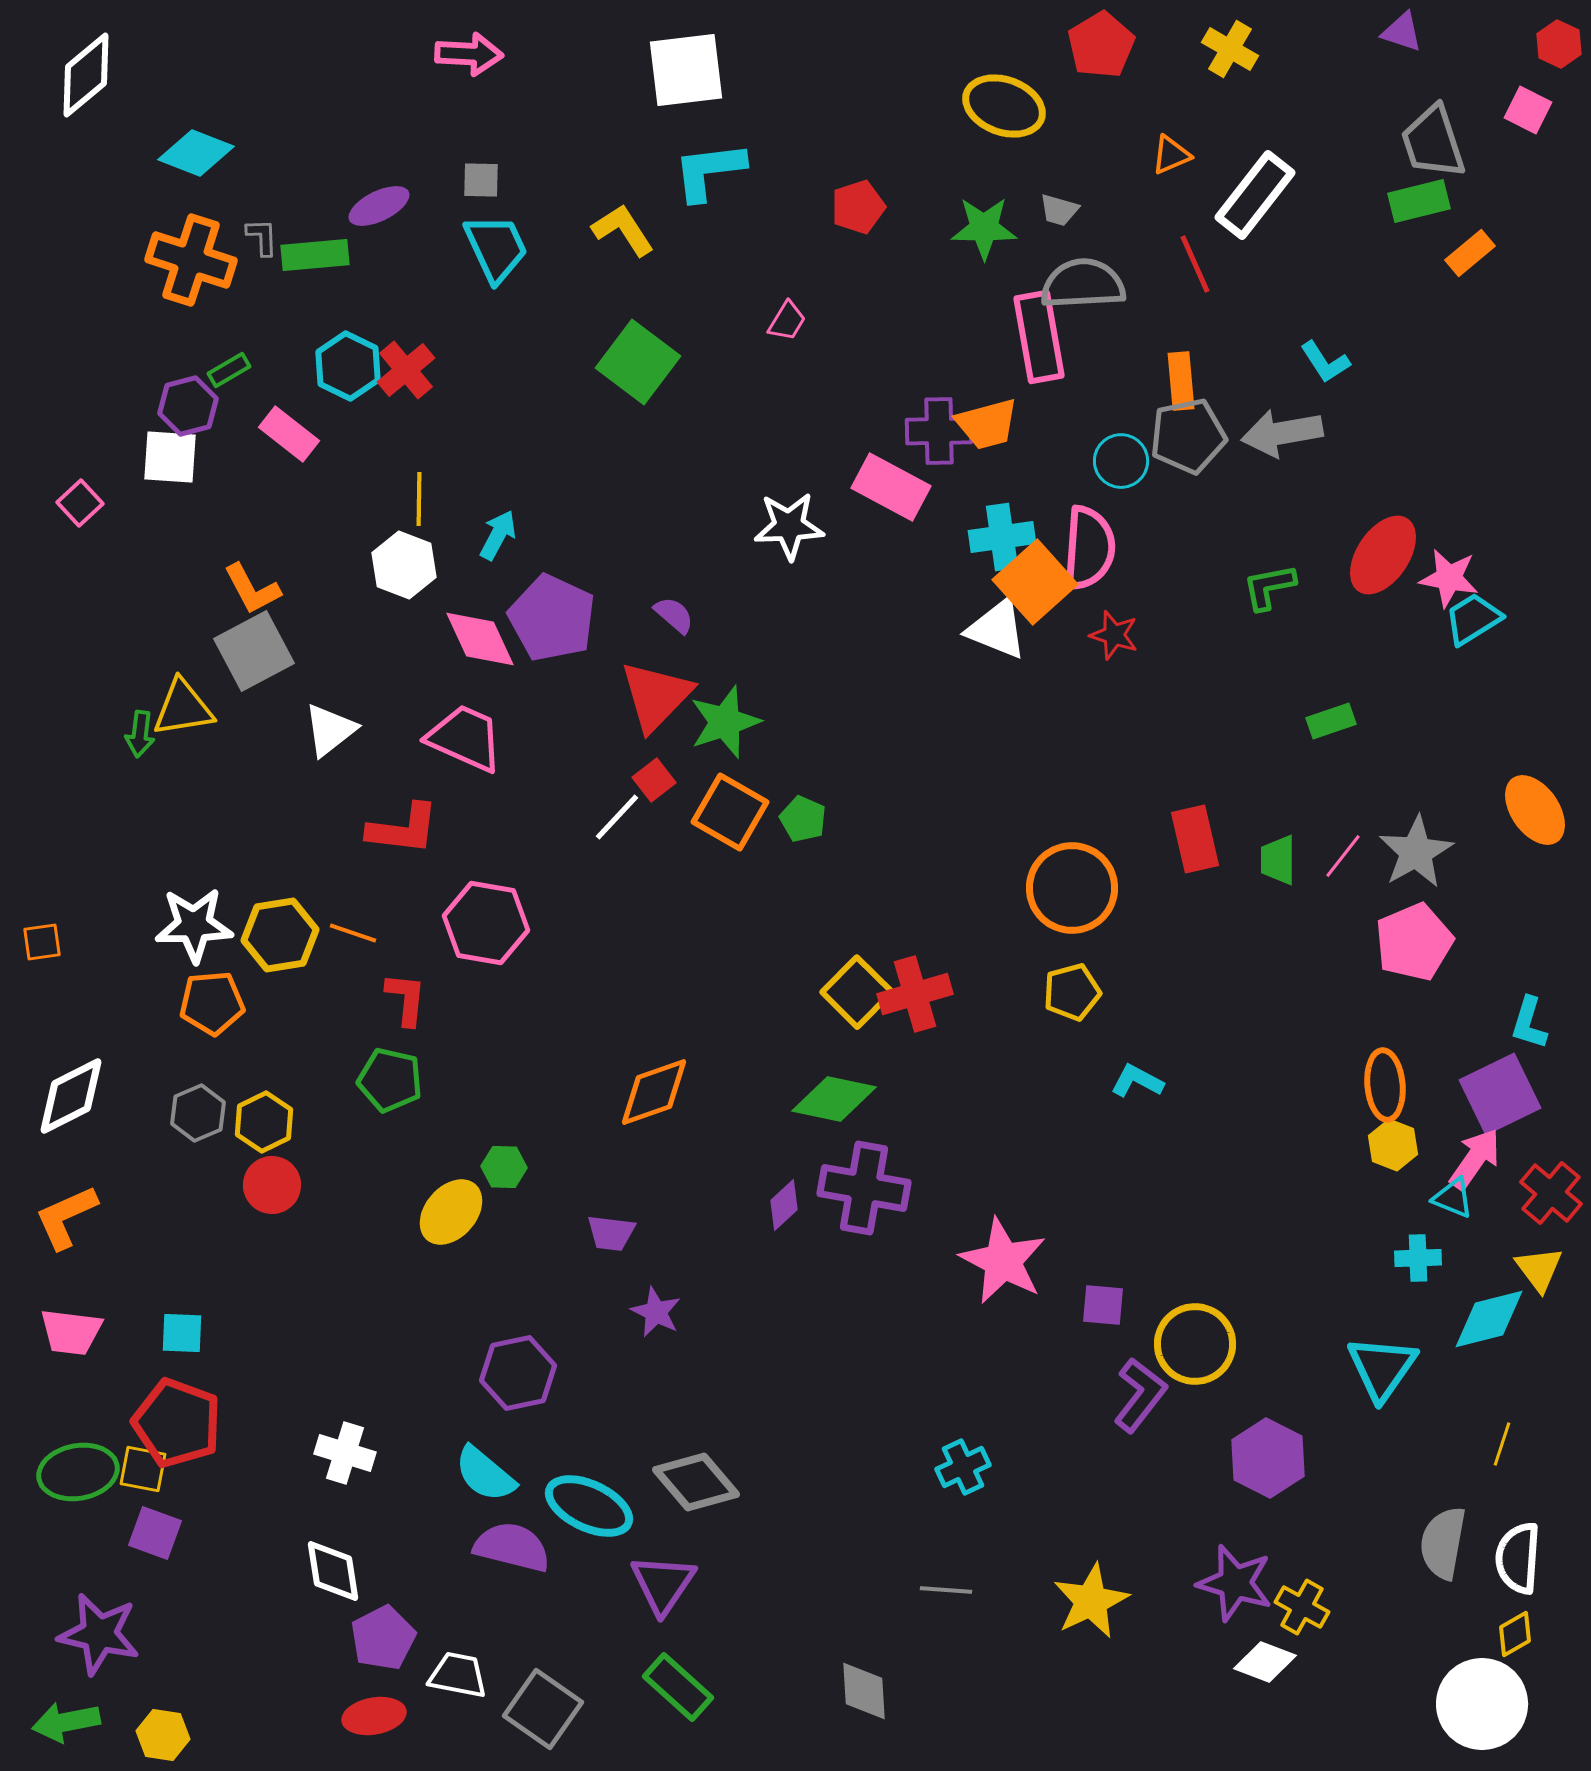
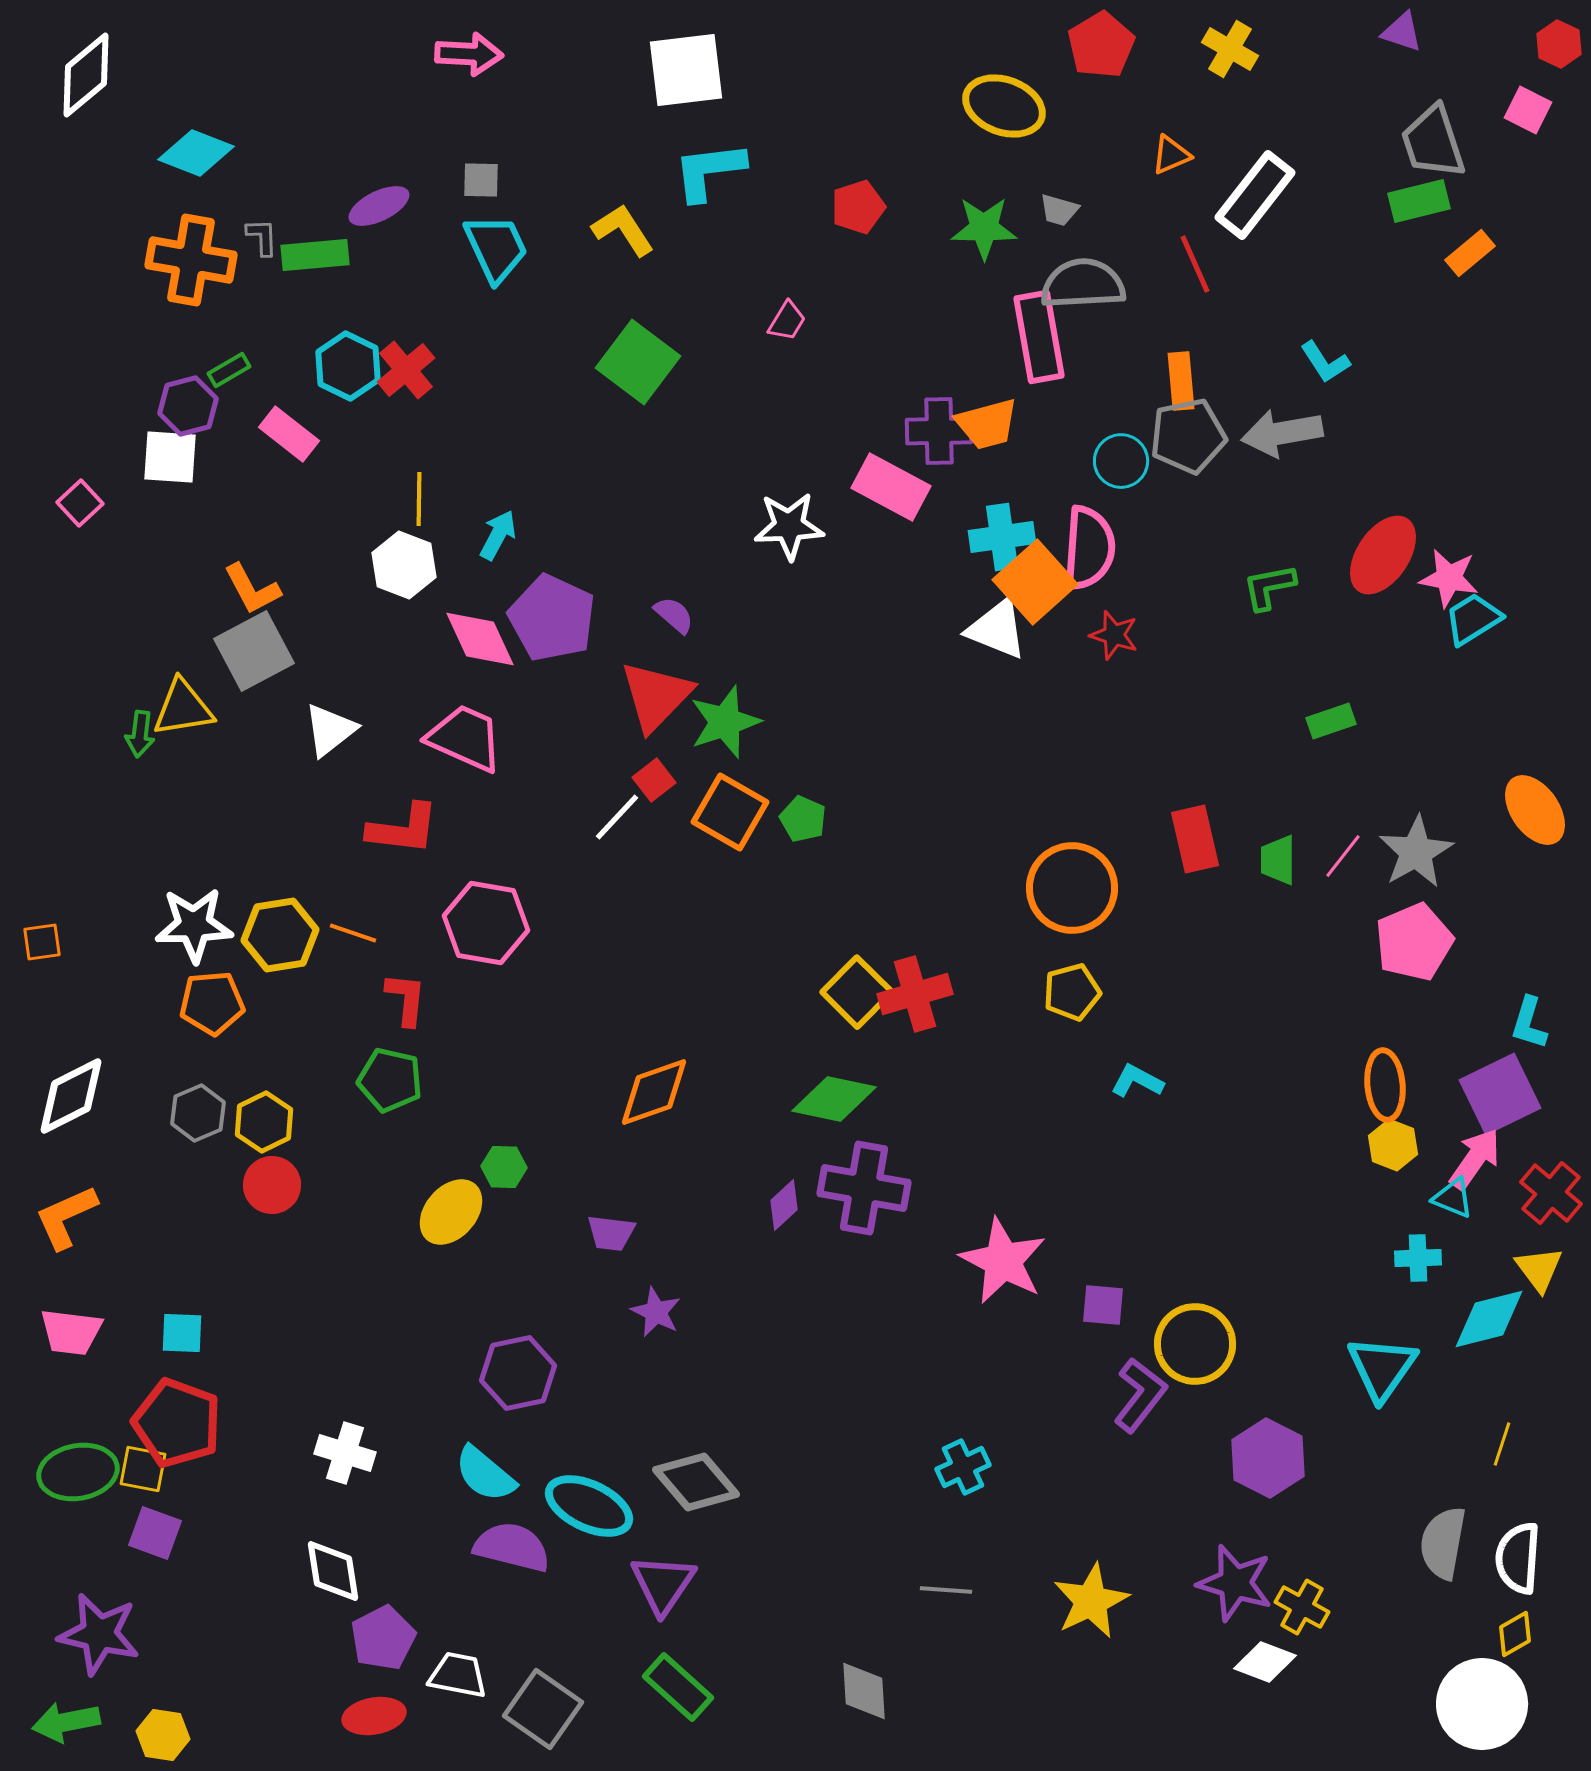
orange cross at (191, 260): rotated 8 degrees counterclockwise
